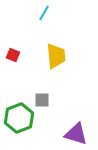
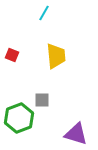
red square: moved 1 px left
